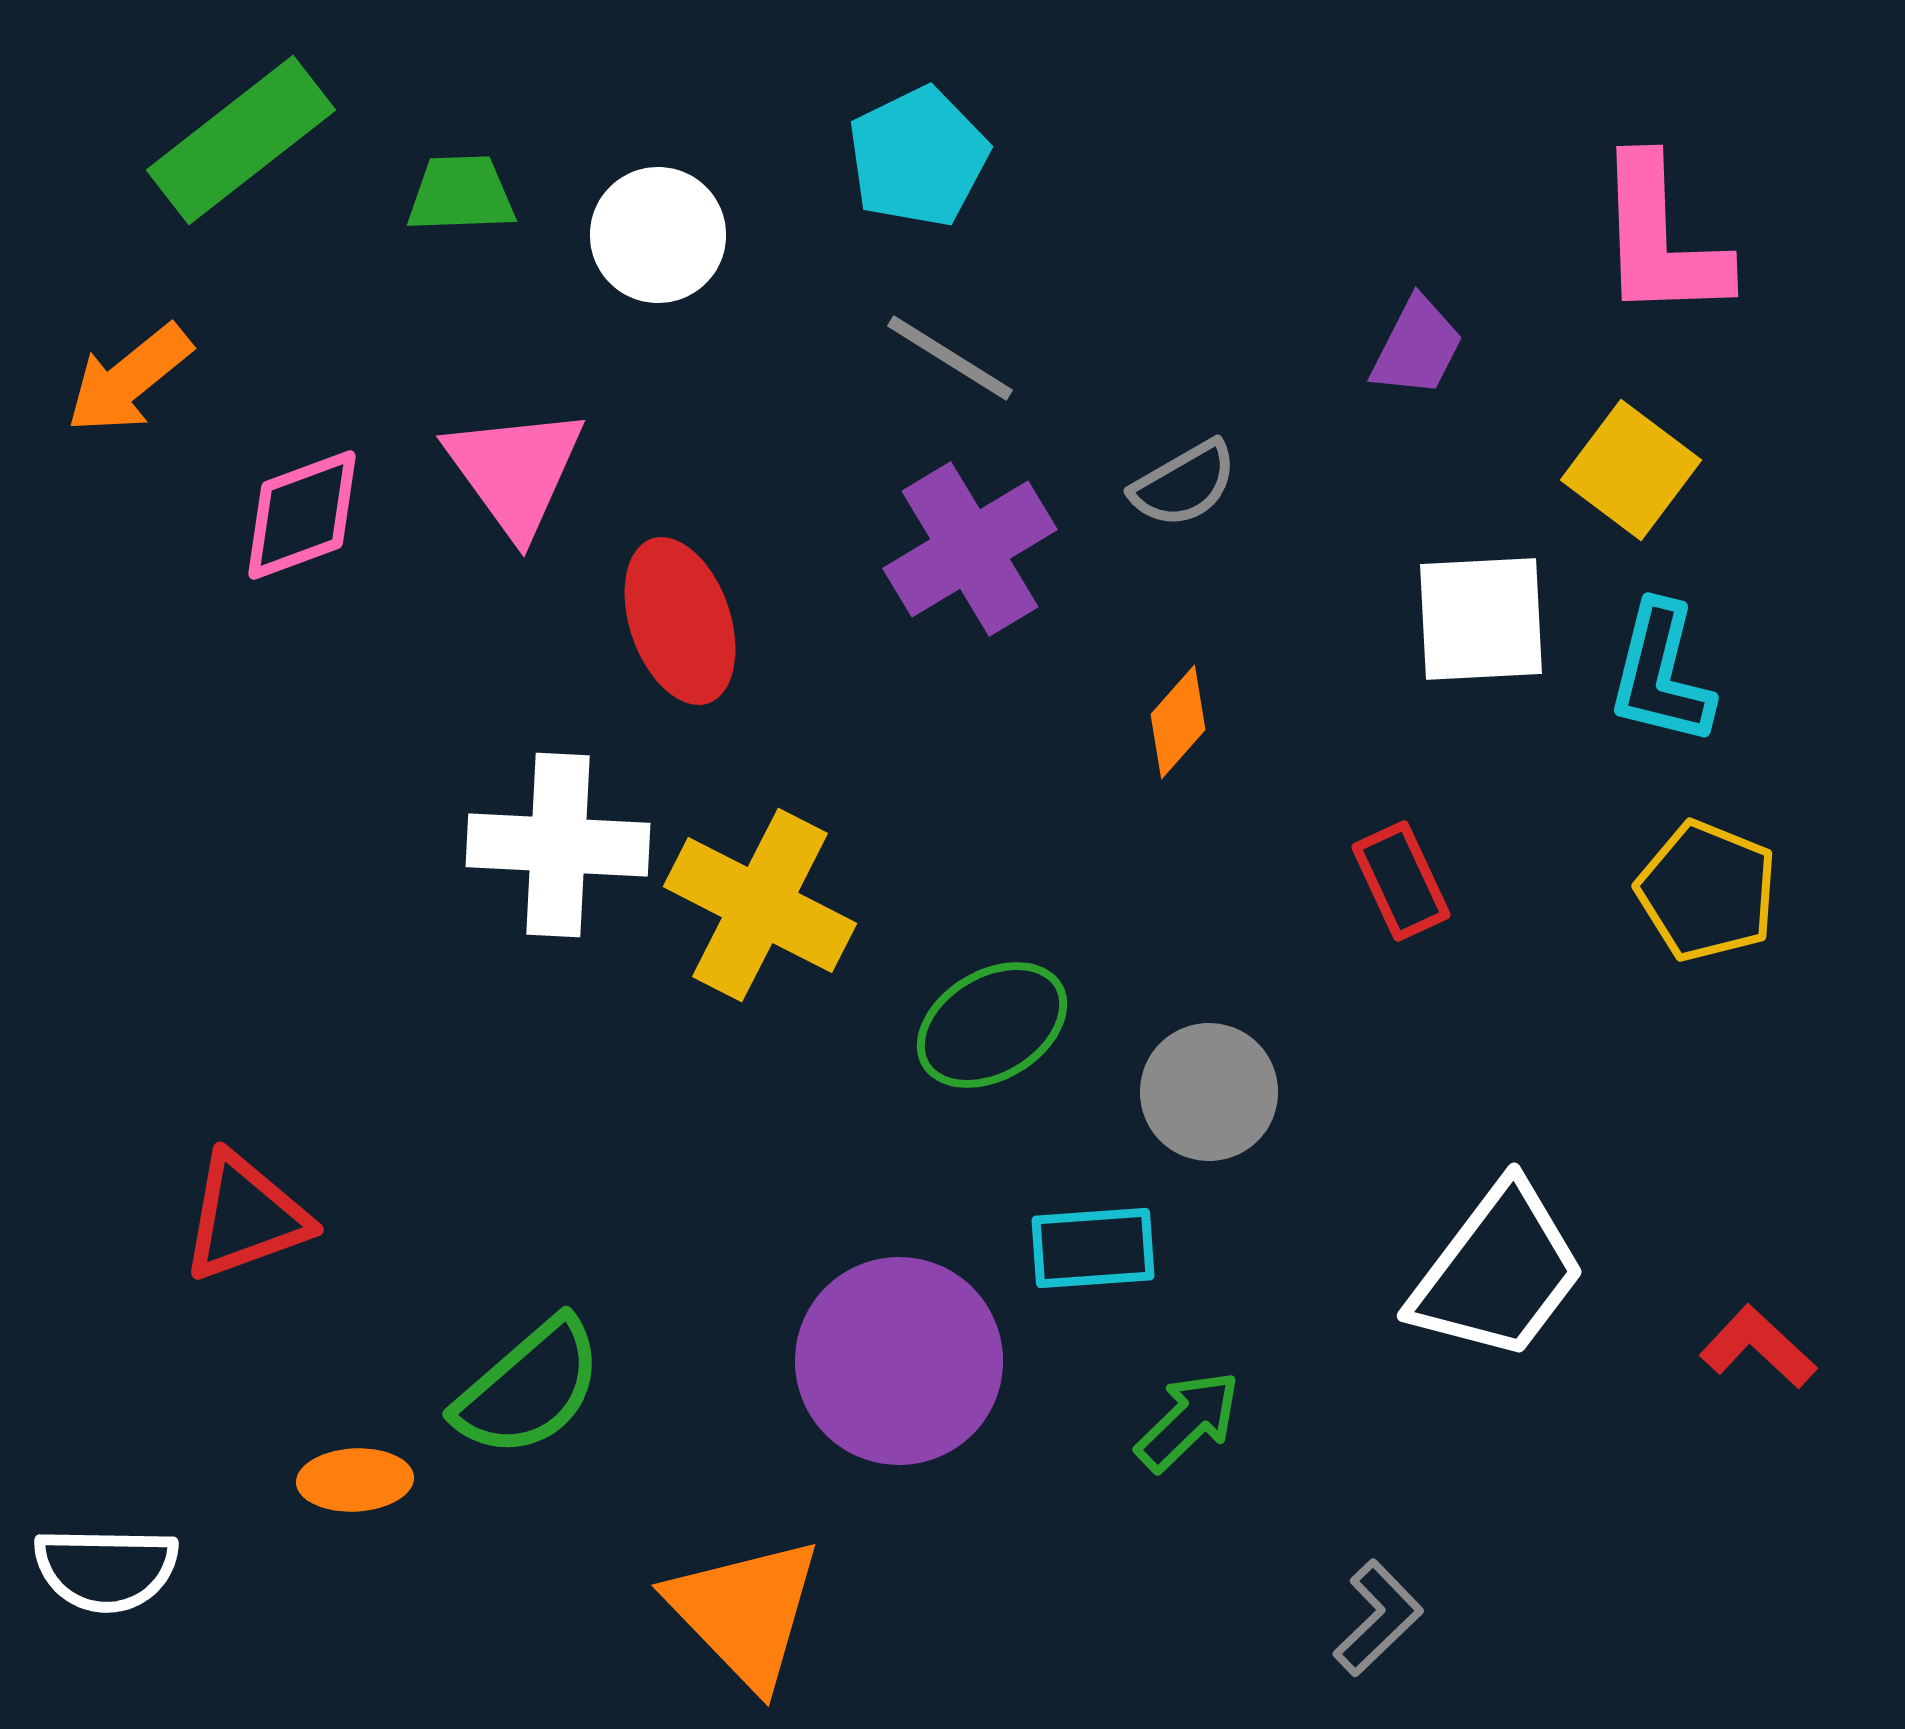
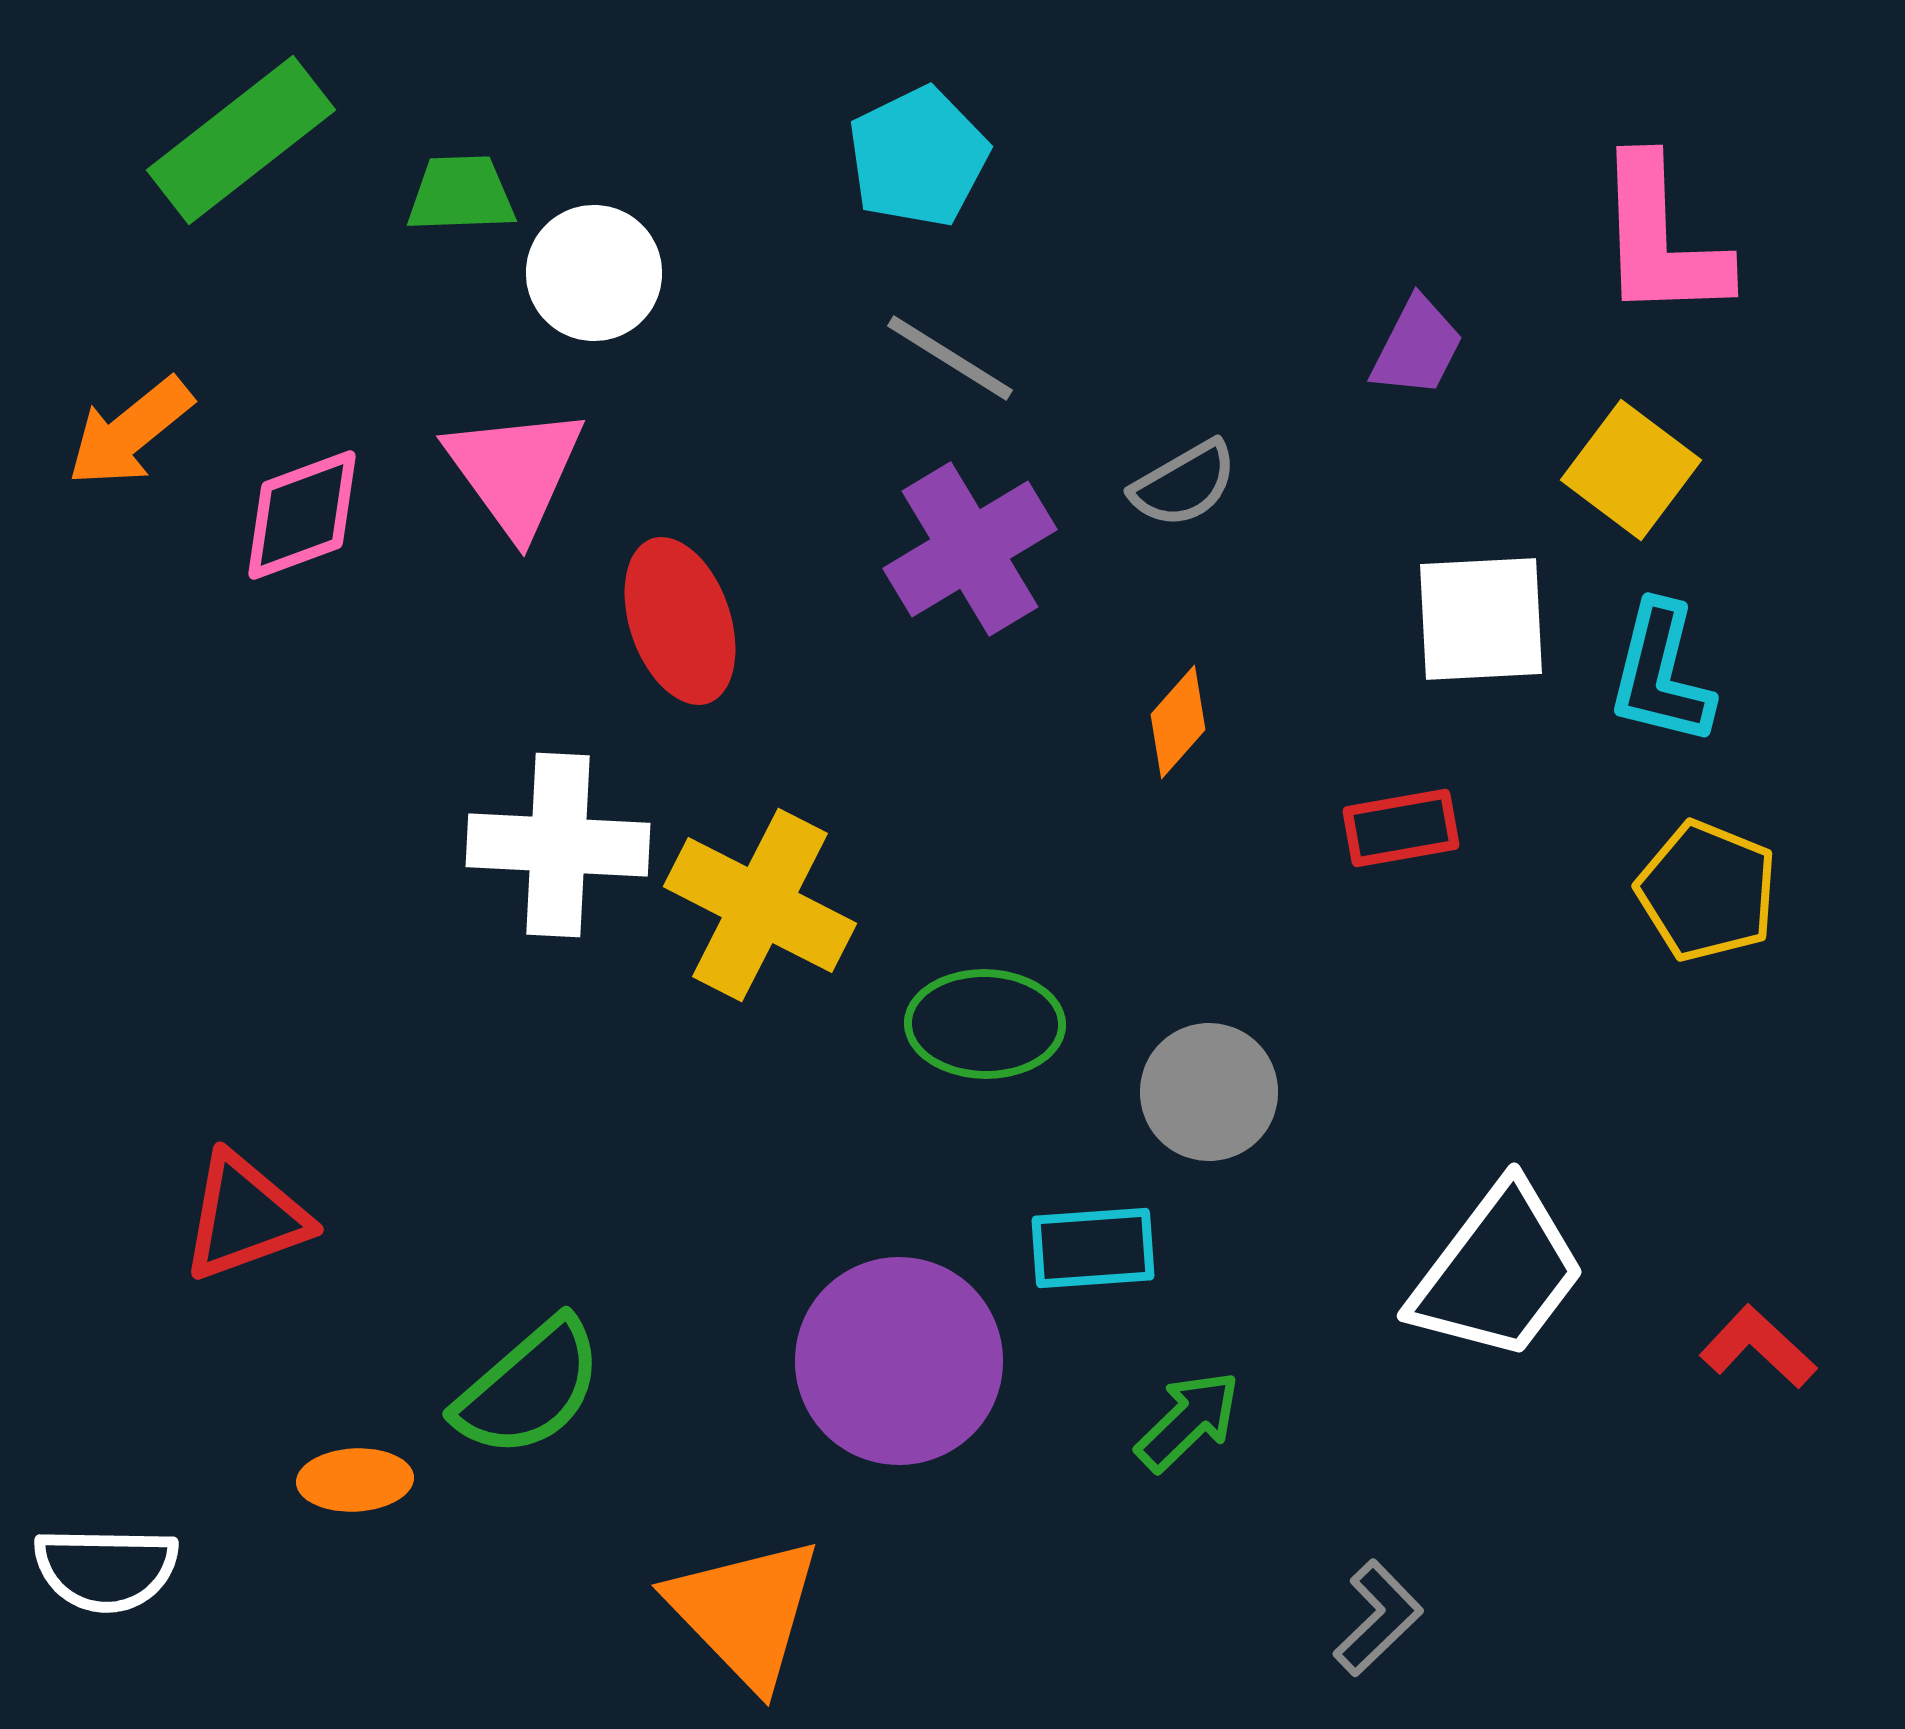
white circle: moved 64 px left, 38 px down
orange arrow: moved 1 px right, 53 px down
red rectangle: moved 53 px up; rotated 75 degrees counterclockwise
green ellipse: moved 7 px left, 1 px up; rotated 32 degrees clockwise
